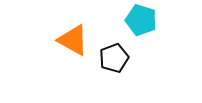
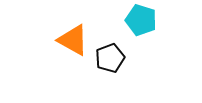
black pentagon: moved 4 px left
